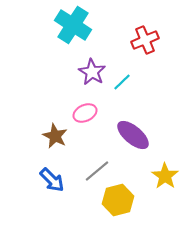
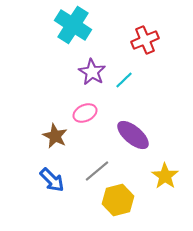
cyan line: moved 2 px right, 2 px up
